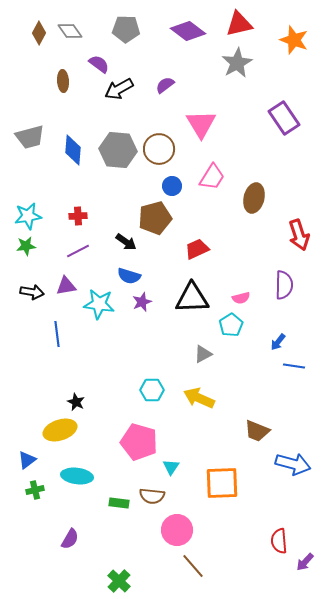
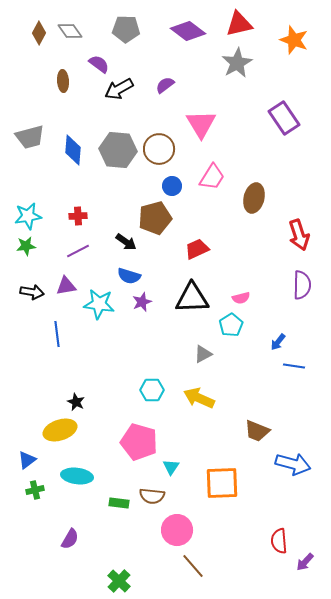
purple semicircle at (284, 285): moved 18 px right
